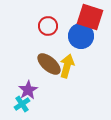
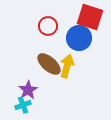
blue circle: moved 2 px left, 2 px down
cyan cross: moved 1 px right, 1 px down; rotated 14 degrees clockwise
